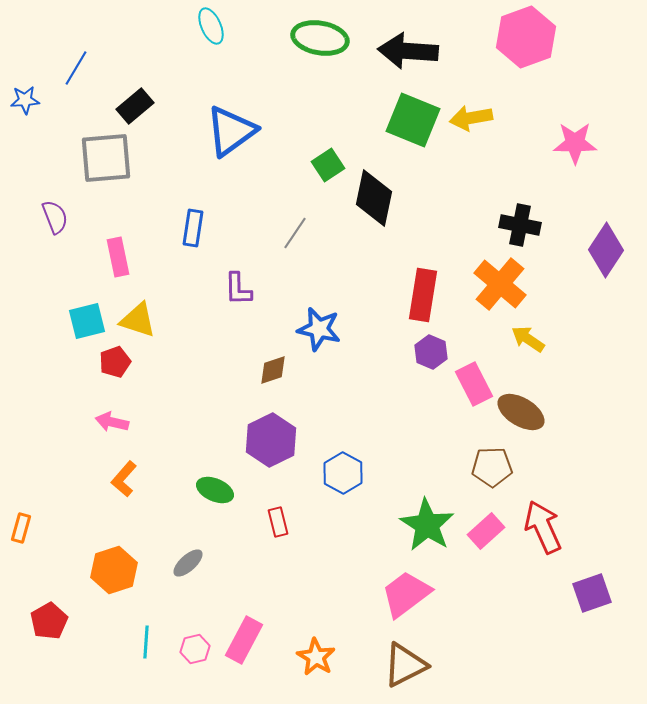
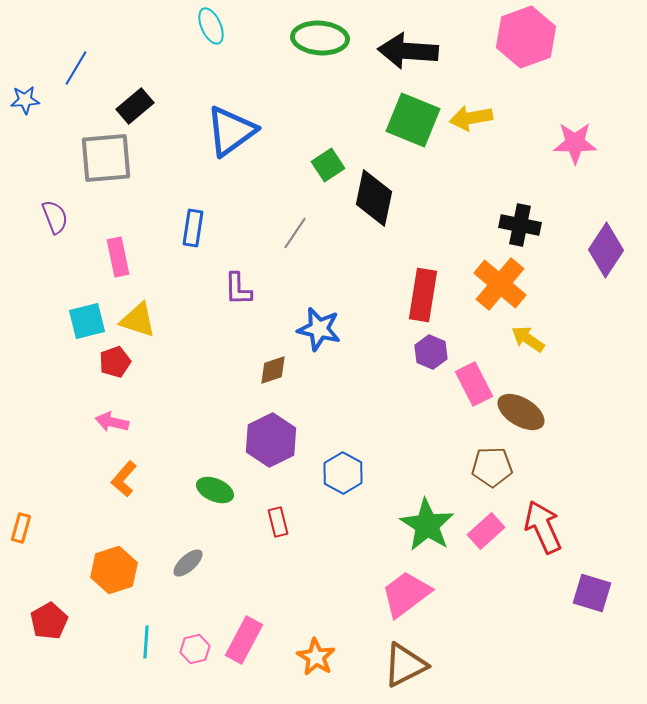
green ellipse at (320, 38): rotated 6 degrees counterclockwise
purple square at (592, 593): rotated 36 degrees clockwise
